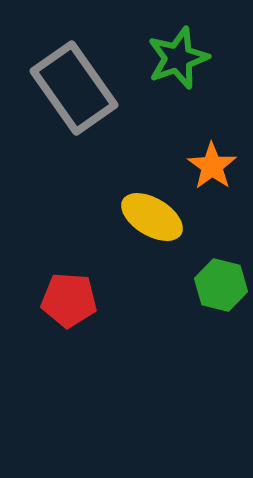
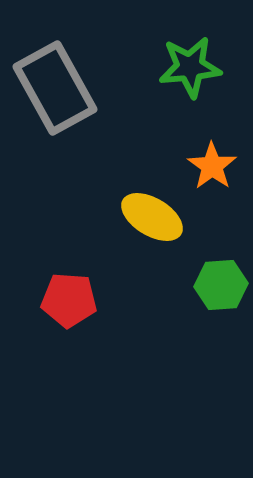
green star: moved 12 px right, 9 px down; rotated 14 degrees clockwise
gray rectangle: moved 19 px left; rotated 6 degrees clockwise
green hexagon: rotated 18 degrees counterclockwise
